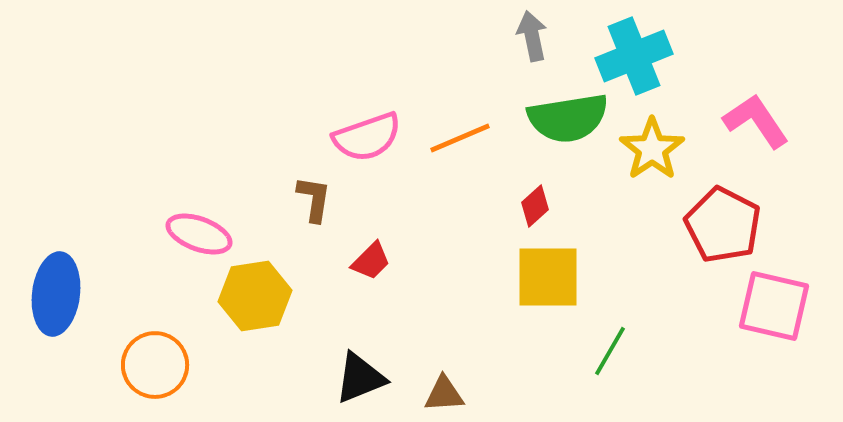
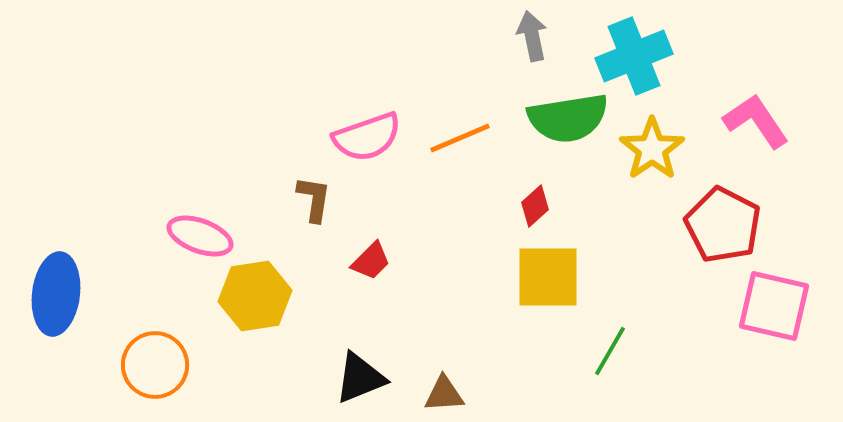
pink ellipse: moved 1 px right, 2 px down
